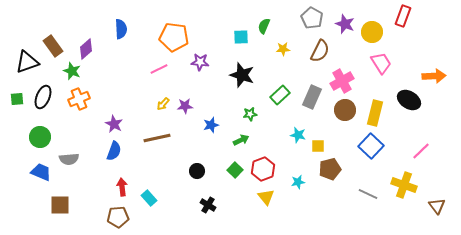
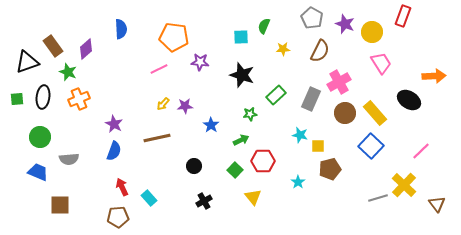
green star at (72, 71): moved 4 px left, 1 px down
pink cross at (342, 81): moved 3 px left, 1 px down
green rectangle at (280, 95): moved 4 px left
black ellipse at (43, 97): rotated 15 degrees counterclockwise
gray rectangle at (312, 97): moved 1 px left, 2 px down
brown circle at (345, 110): moved 3 px down
yellow rectangle at (375, 113): rotated 55 degrees counterclockwise
blue star at (211, 125): rotated 21 degrees counterclockwise
cyan star at (298, 135): moved 2 px right
red hexagon at (263, 169): moved 8 px up; rotated 20 degrees clockwise
black circle at (197, 171): moved 3 px left, 5 px up
blue trapezoid at (41, 172): moved 3 px left
cyan star at (298, 182): rotated 24 degrees counterclockwise
yellow cross at (404, 185): rotated 25 degrees clockwise
red arrow at (122, 187): rotated 18 degrees counterclockwise
gray line at (368, 194): moved 10 px right, 4 px down; rotated 42 degrees counterclockwise
yellow triangle at (266, 197): moved 13 px left
black cross at (208, 205): moved 4 px left, 4 px up; rotated 28 degrees clockwise
brown triangle at (437, 206): moved 2 px up
